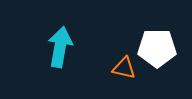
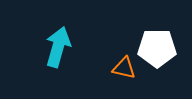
cyan arrow: moved 2 px left; rotated 6 degrees clockwise
